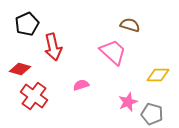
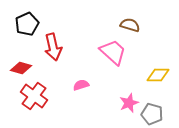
red diamond: moved 1 px right, 1 px up
pink star: moved 1 px right, 1 px down
